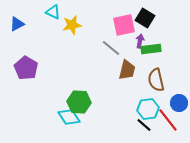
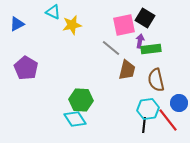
green hexagon: moved 2 px right, 2 px up
cyan diamond: moved 6 px right, 2 px down
black line: rotated 56 degrees clockwise
